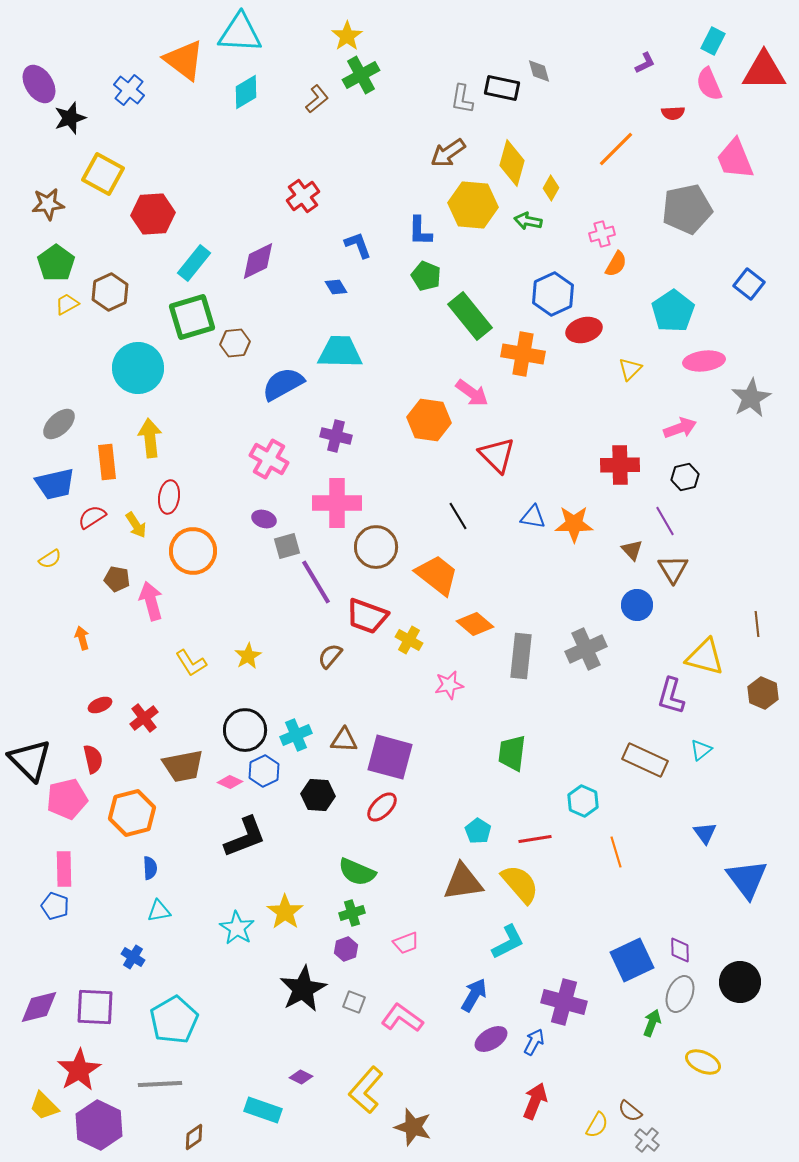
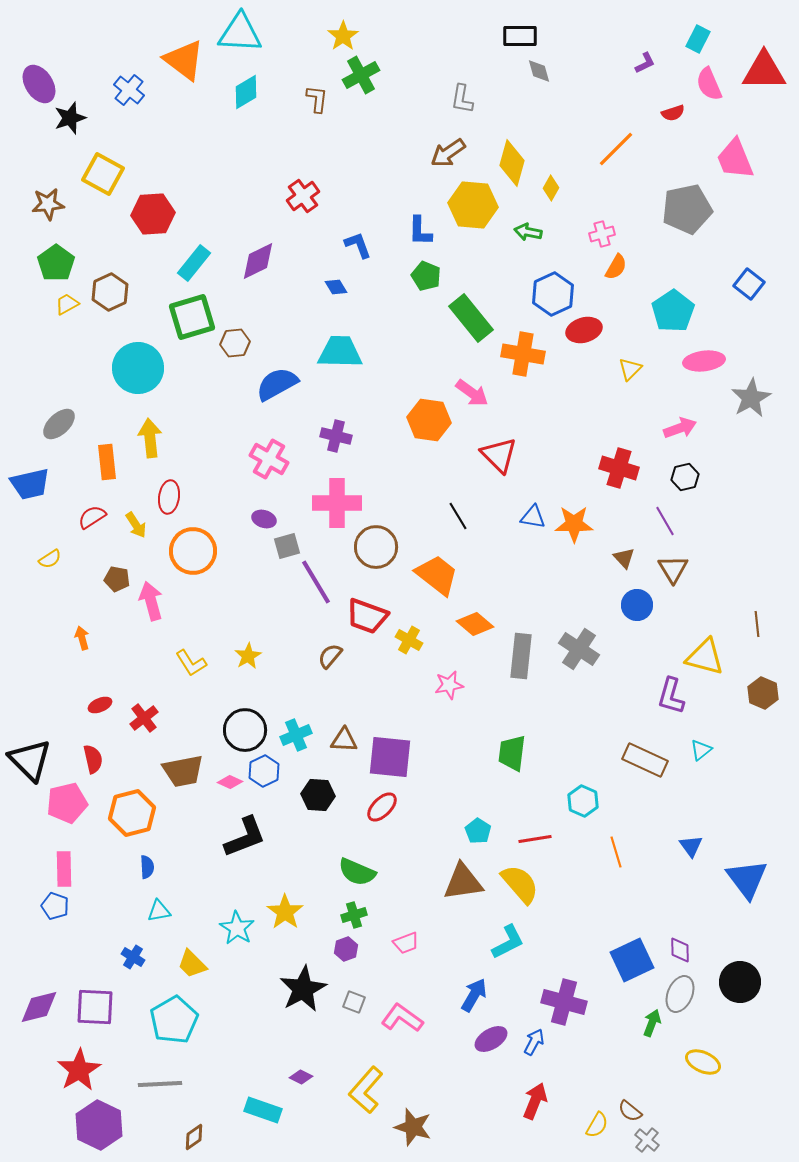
yellow star at (347, 36): moved 4 px left
cyan rectangle at (713, 41): moved 15 px left, 2 px up
black rectangle at (502, 88): moved 18 px right, 52 px up; rotated 12 degrees counterclockwise
brown L-shape at (317, 99): rotated 44 degrees counterclockwise
red semicircle at (673, 113): rotated 15 degrees counterclockwise
green arrow at (528, 221): moved 11 px down
orange semicircle at (616, 264): moved 3 px down
green rectangle at (470, 316): moved 1 px right, 2 px down
blue semicircle at (283, 384): moved 6 px left
red triangle at (497, 455): moved 2 px right
red cross at (620, 465): moved 1 px left, 3 px down; rotated 18 degrees clockwise
blue trapezoid at (55, 484): moved 25 px left
brown triangle at (632, 550): moved 8 px left, 8 px down
gray cross at (586, 649): moved 7 px left; rotated 33 degrees counterclockwise
purple square at (390, 757): rotated 9 degrees counterclockwise
brown trapezoid at (183, 766): moved 5 px down
pink pentagon at (67, 799): moved 4 px down
blue triangle at (705, 833): moved 14 px left, 13 px down
blue semicircle at (150, 868): moved 3 px left, 1 px up
green cross at (352, 913): moved 2 px right, 2 px down
yellow trapezoid at (44, 1106): moved 148 px right, 142 px up
